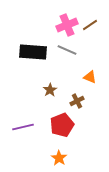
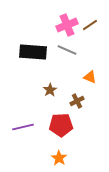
red pentagon: moved 1 px left; rotated 20 degrees clockwise
